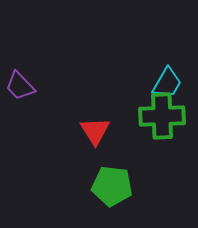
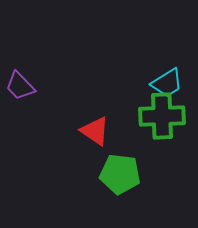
cyan trapezoid: rotated 28 degrees clockwise
red triangle: rotated 24 degrees counterclockwise
green pentagon: moved 8 px right, 12 px up
